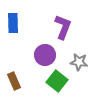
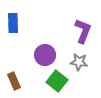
purple L-shape: moved 20 px right, 4 px down
